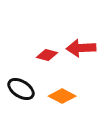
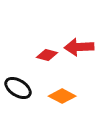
red arrow: moved 2 px left, 1 px up
black ellipse: moved 3 px left, 1 px up
